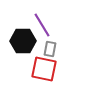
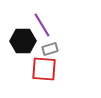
gray rectangle: rotated 63 degrees clockwise
red square: rotated 8 degrees counterclockwise
